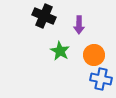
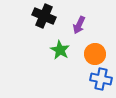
purple arrow: rotated 24 degrees clockwise
green star: moved 1 px up
orange circle: moved 1 px right, 1 px up
